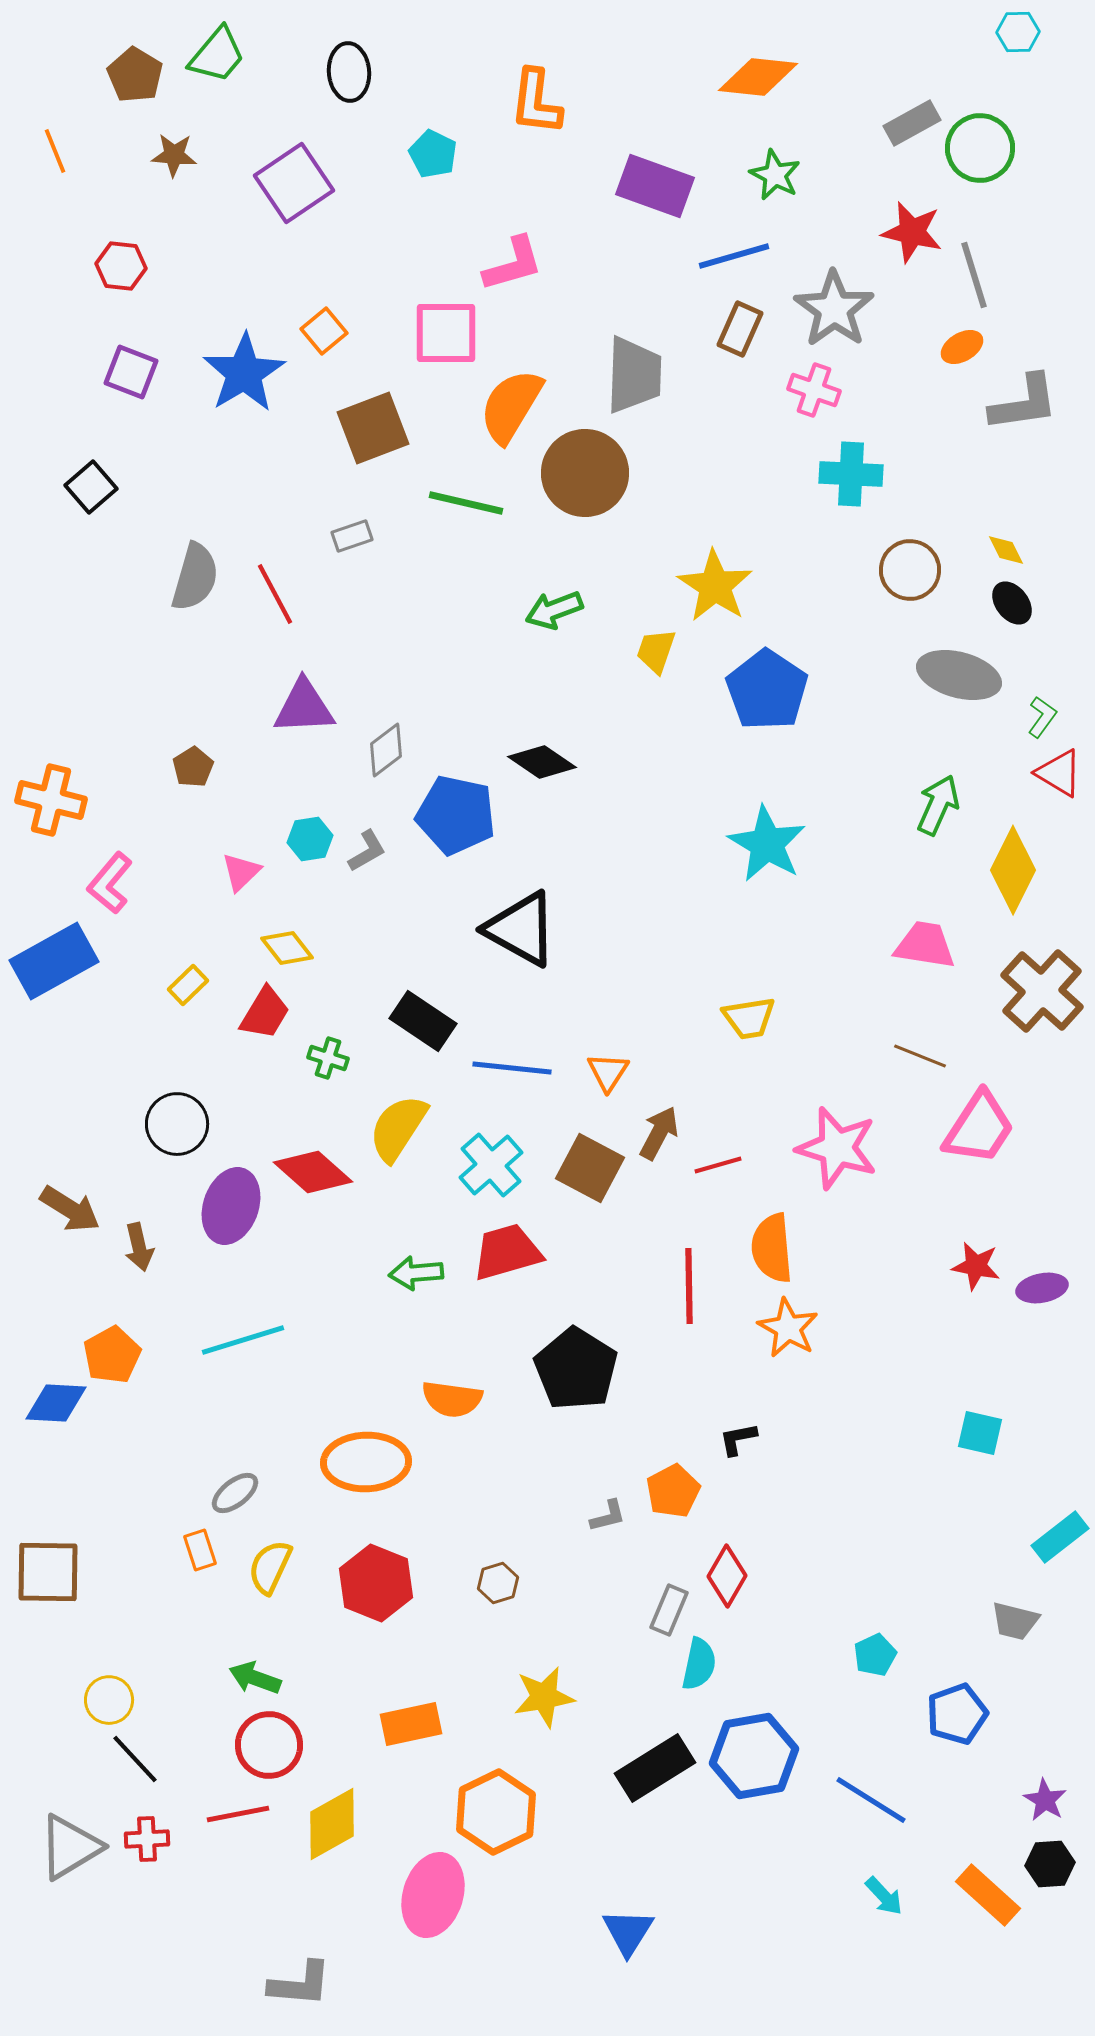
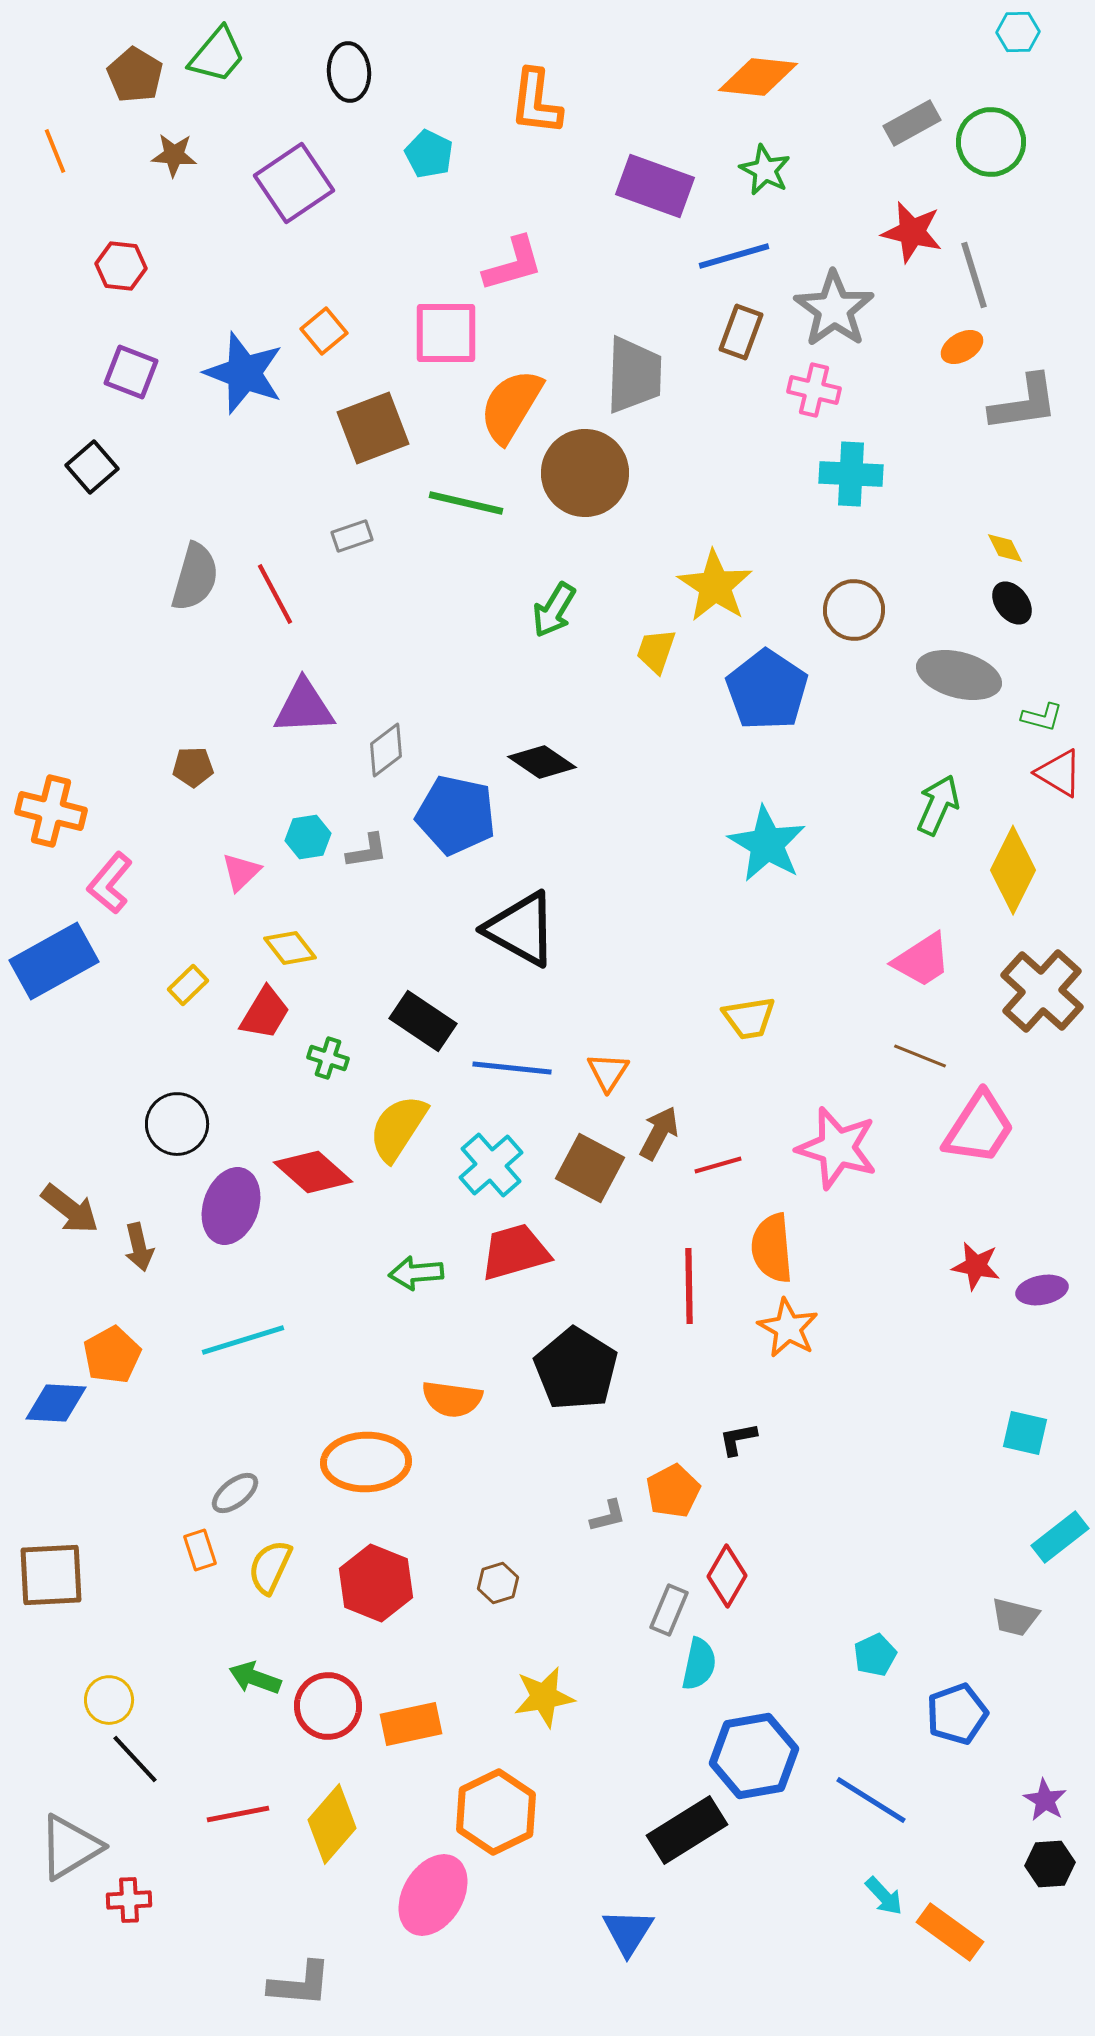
green circle at (980, 148): moved 11 px right, 6 px up
cyan pentagon at (433, 154): moved 4 px left
green star at (775, 175): moved 10 px left, 5 px up
brown rectangle at (740, 329): moved 1 px right, 3 px down; rotated 4 degrees counterclockwise
blue star at (244, 373): rotated 20 degrees counterclockwise
pink cross at (814, 390): rotated 6 degrees counterclockwise
black square at (91, 487): moved 1 px right, 20 px up
yellow diamond at (1006, 550): moved 1 px left, 2 px up
brown circle at (910, 570): moved 56 px left, 40 px down
green arrow at (554, 610): rotated 38 degrees counterclockwise
green L-shape at (1042, 717): rotated 69 degrees clockwise
brown pentagon at (193, 767): rotated 30 degrees clockwise
orange cross at (51, 800): moved 11 px down
cyan hexagon at (310, 839): moved 2 px left, 2 px up
gray L-shape at (367, 851): rotated 21 degrees clockwise
pink trapezoid at (925, 945): moved 3 px left, 15 px down; rotated 138 degrees clockwise
yellow diamond at (287, 948): moved 3 px right
brown arrow at (70, 1209): rotated 6 degrees clockwise
red trapezoid at (507, 1252): moved 8 px right
purple ellipse at (1042, 1288): moved 2 px down
cyan square at (980, 1433): moved 45 px right
brown square at (48, 1572): moved 3 px right, 3 px down; rotated 4 degrees counterclockwise
gray trapezoid at (1015, 1621): moved 4 px up
red circle at (269, 1745): moved 59 px right, 39 px up
black rectangle at (655, 1768): moved 32 px right, 62 px down
yellow diamond at (332, 1824): rotated 20 degrees counterclockwise
red cross at (147, 1839): moved 18 px left, 61 px down
pink ellipse at (433, 1895): rotated 14 degrees clockwise
orange rectangle at (988, 1895): moved 38 px left, 37 px down; rotated 6 degrees counterclockwise
